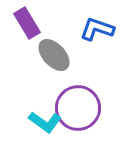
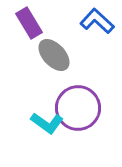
purple rectangle: moved 2 px right
blue L-shape: moved 8 px up; rotated 24 degrees clockwise
cyan L-shape: moved 2 px right, 1 px down
